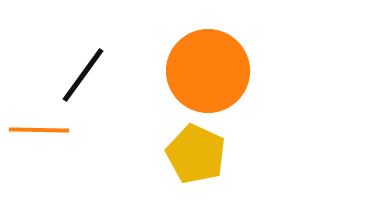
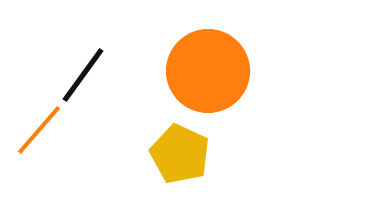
orange line: rotated 50 degrees counterclockwise
yellow pentagon: moved 16 px left
